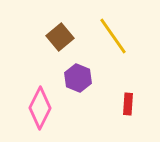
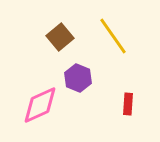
pink diamond: moved 3 px up; rotated 39 degrees clockwise
